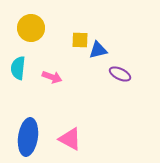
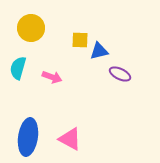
blue triangle: moved 1 px right, 1 px down
cyan semicircle: rotated 10 degrees clockwise
